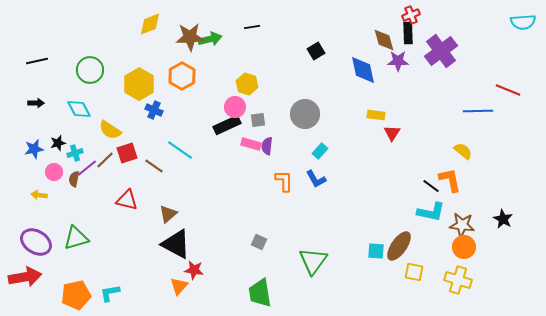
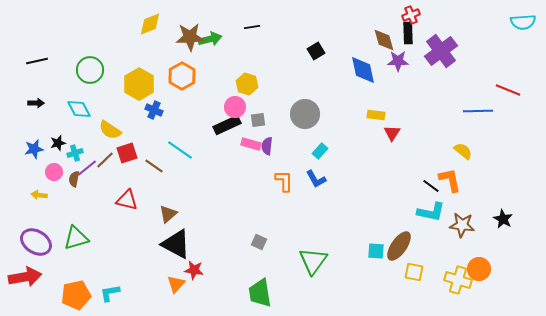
orange circle at (464, 247): moved 15 px right, 22 px down
orange triangle at (179, 286): moved 3 px left, 2 px up
